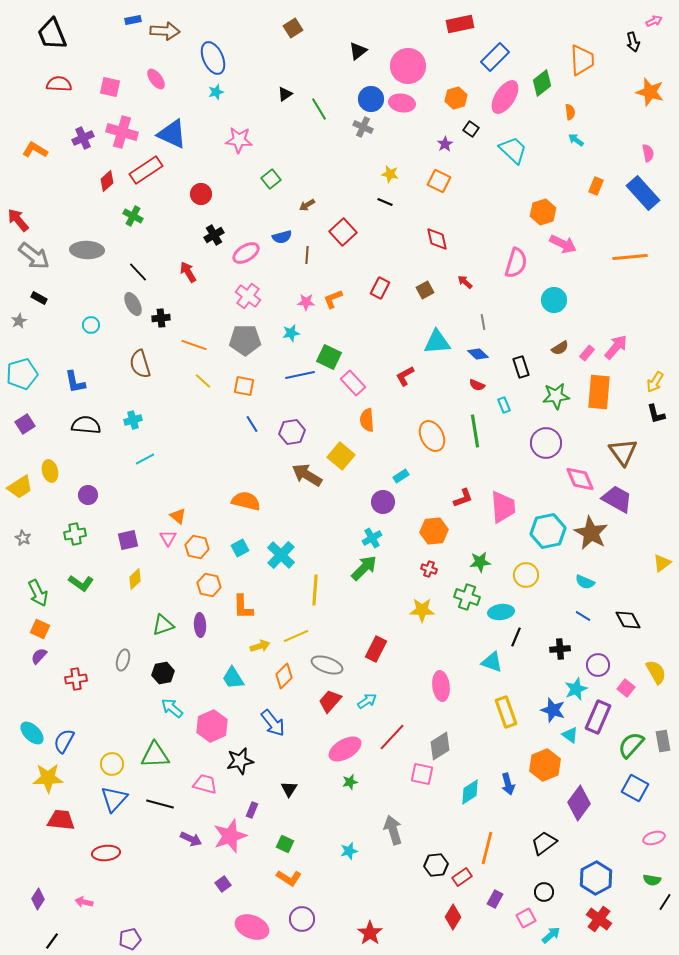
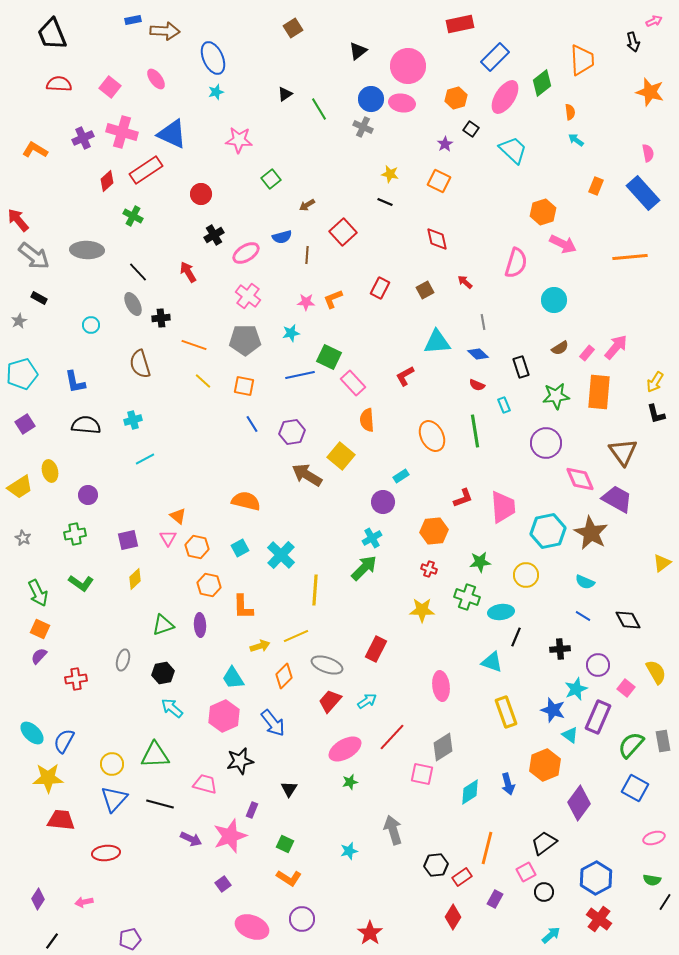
pink square at (110, 87): rotated 25 degrees clockwise
pink hexagon at (212, 726): moved 12 px right, 10 px up
gray diamond at (440, 746): moved 3 px right, 1 px down
pink arrow at (84, 902): rotated 24 degrees counterclockwise
pink square at (526, 918): moved 46 px up
